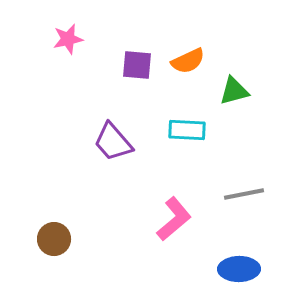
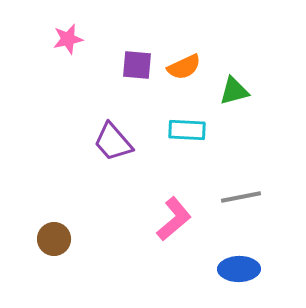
orange semicircle: moved 4 px left, 6 px down
gray line: moved 3 px left, 3 px down
